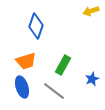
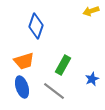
orange trapezoid: moved 2 px left
